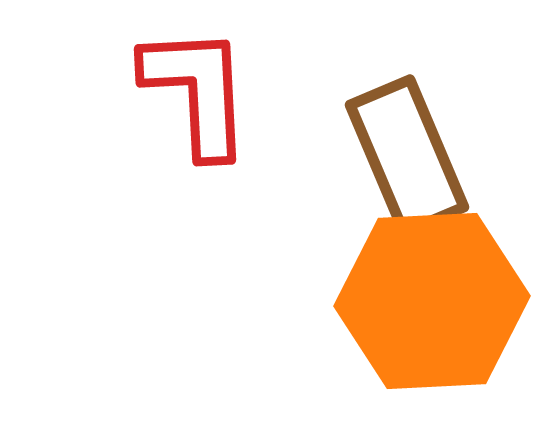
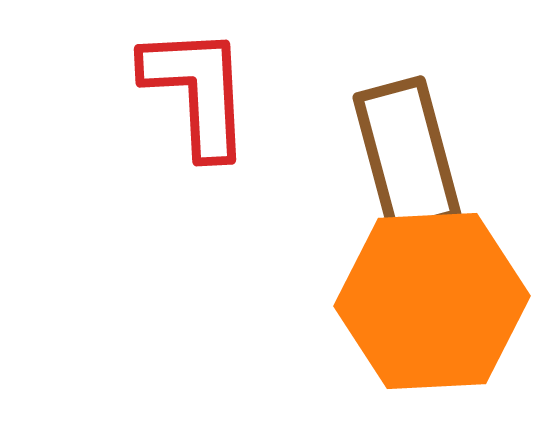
brown rectangle: rotated 8 degrees clockwise
